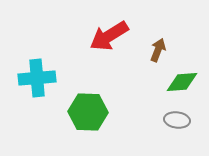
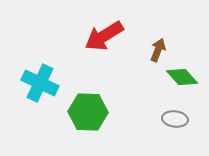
red arrow: moved 5 px left
cyan cross: moved 3 px right, 5 px down; rotated 30 degrees clockwise
green diamond: moved 5 px up; rotated 52 degrees clockwise
gray ellipse: moved 2 px left, 1 px up
